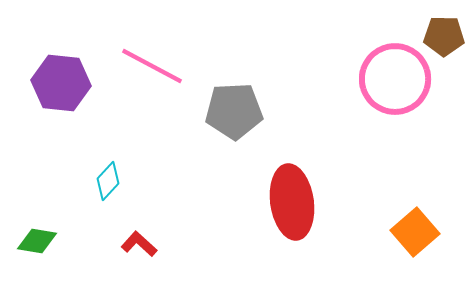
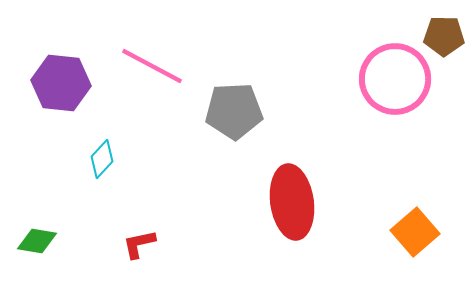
cyan diamond: moved 6 px left, 22 px up
red L-shape: rotated 54 degrees counterclockwise
